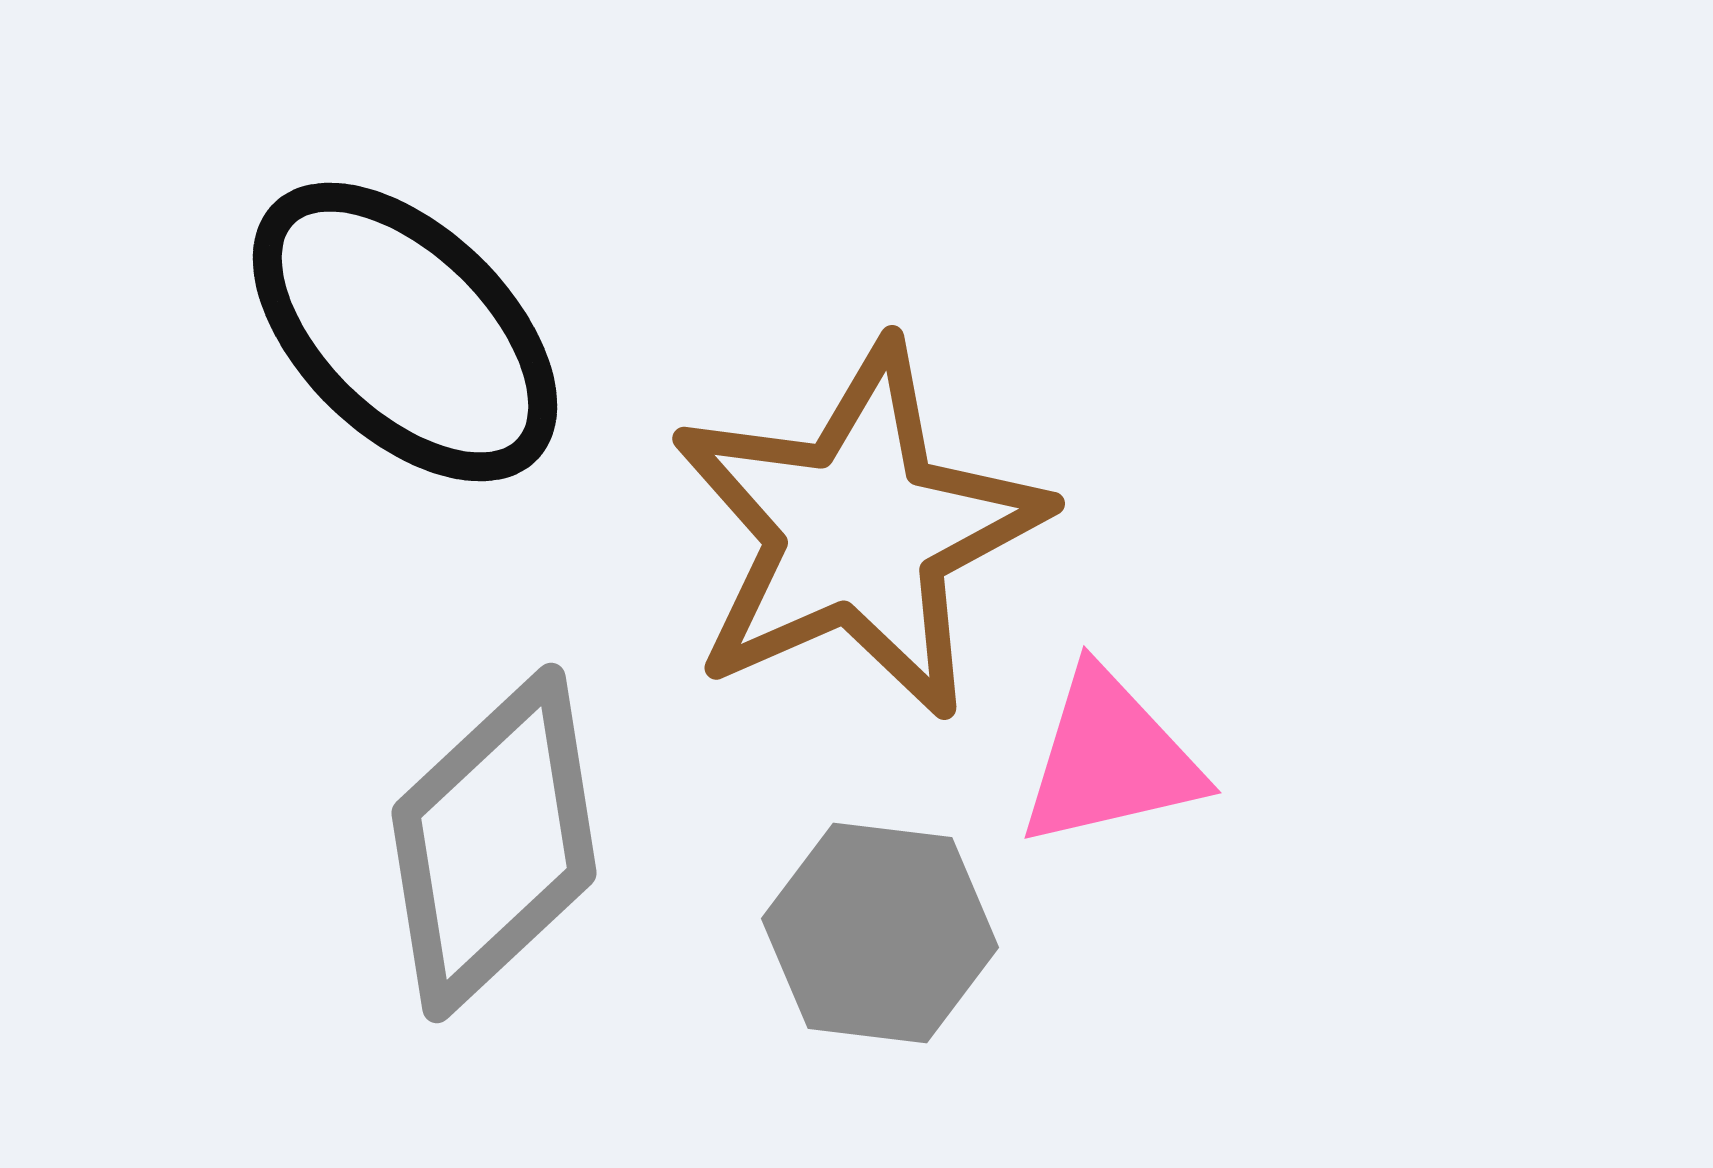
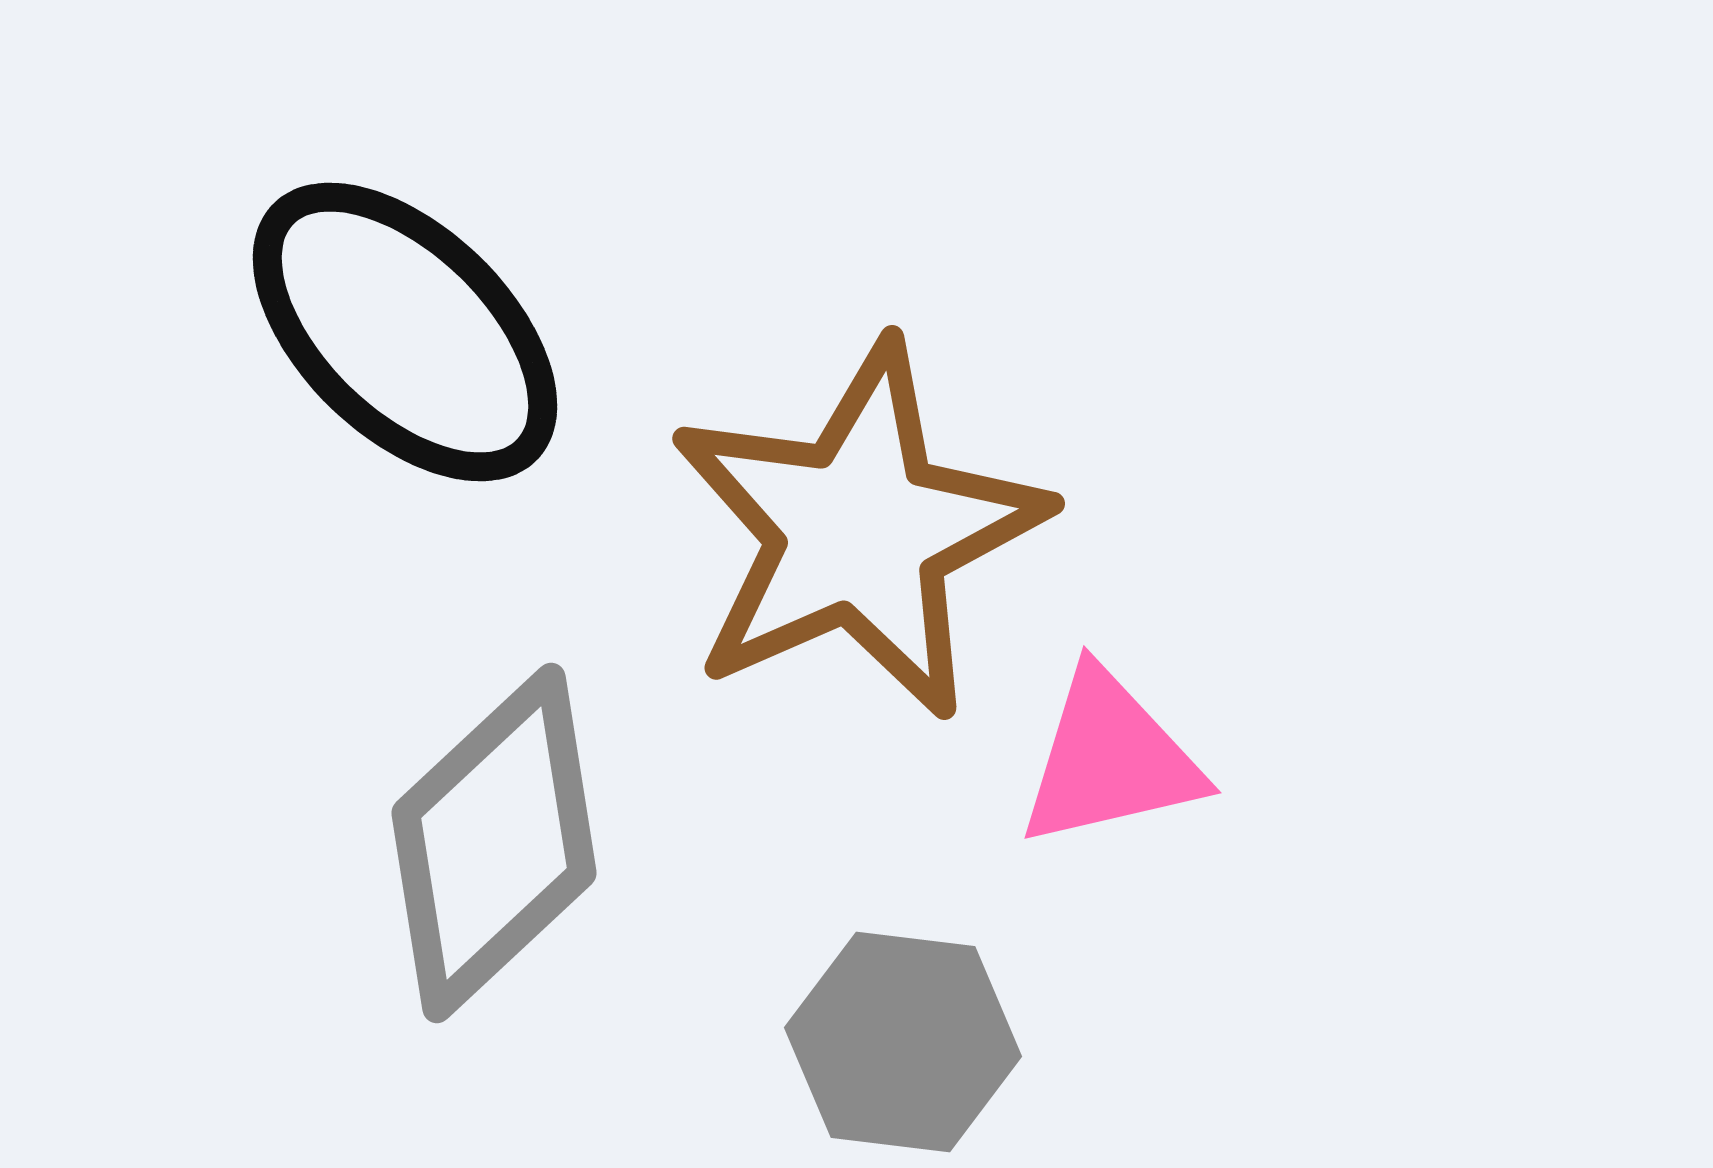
gray hexagon: moved 23 px right, 109 px down
